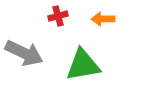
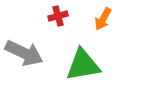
orange arrow: rotated 60 degrees counterclockwise
